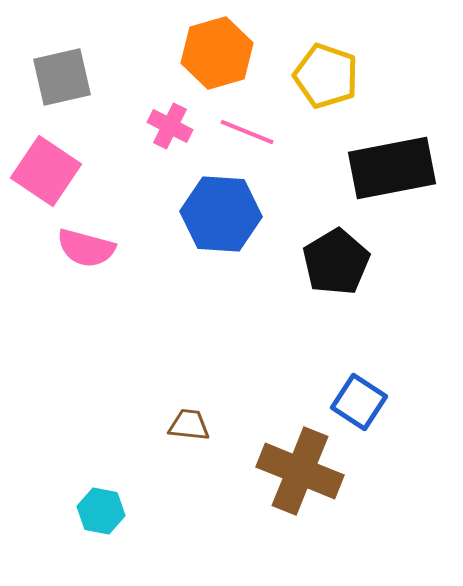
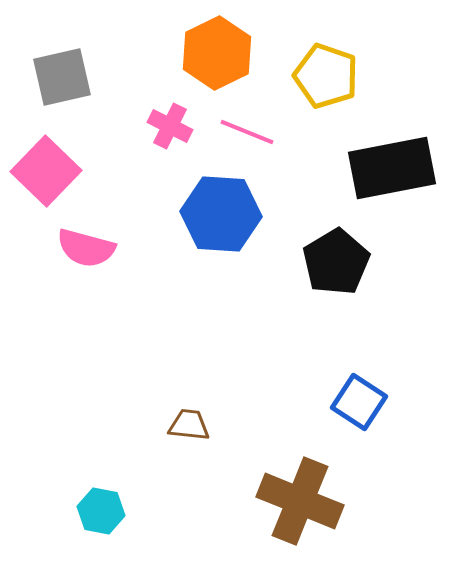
orange hexagon: rotated 10 degrees counterclockwise
pink square: rotated 10 degrees clockwise
brown cross: moved 30 px down
